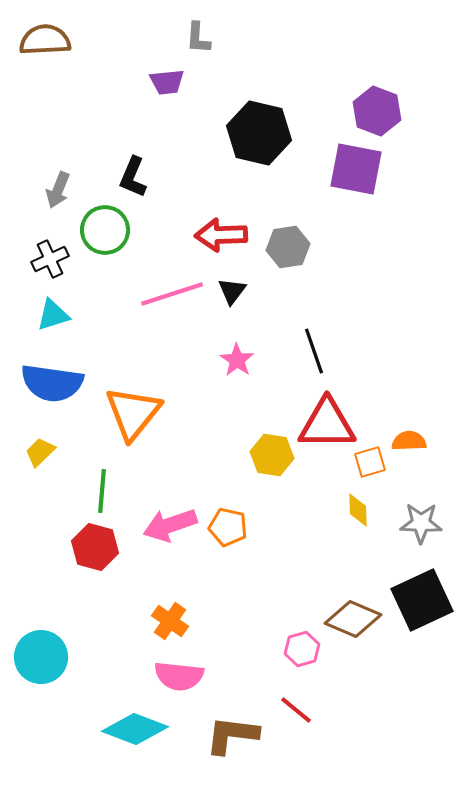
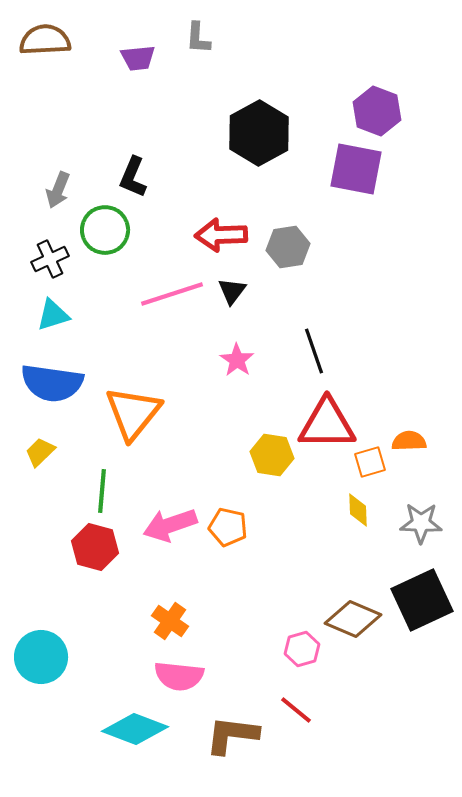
purple trapezoid: moved 29 px left, 24 px up
black hexagon: rotated 18 degrees clockwise
